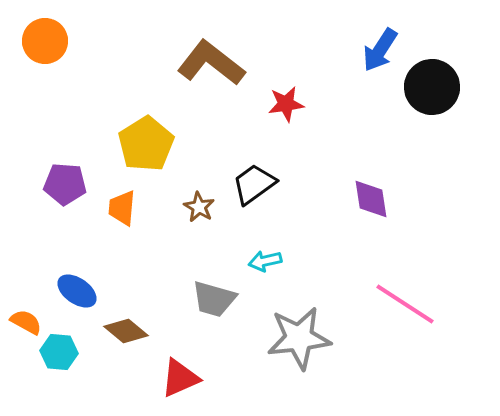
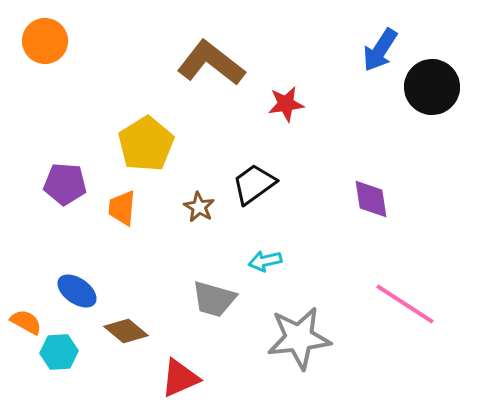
cyan hexagon: rotated 9 degrees counterclockwise
